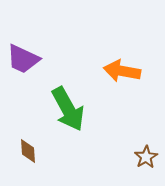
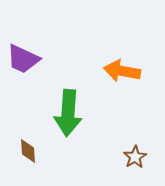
green arrow: moved 4 px down; rotated 33 degrees clockwise
brown star: moved 11 px left
